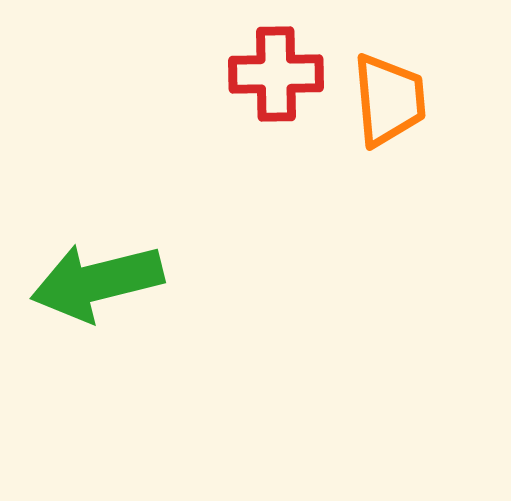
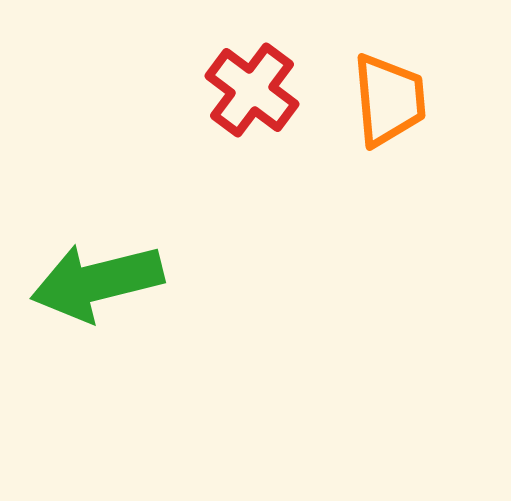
red cross: moved 24 px left, 16 px down; rotated 38 degrees clockwise
